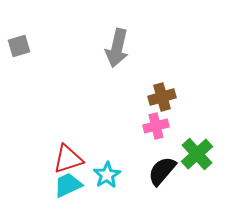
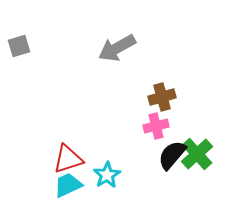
gray arrow: rotated 48 degrees clockwise
black semicircle: moved 10 px right, 16 px up
